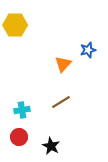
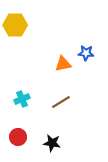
blue star: moved 2 px left, 3 px down; rotated 21 degrees clockwise
orange triangle: rotated 36 degrees clockwise
cyan cross: moved 11 px up; rotated 14 degrees counterclockwise
red circle: moved 1 px left
black star: moved 1 px right, 3 px up; rotated 18 degrees counterclockwise
